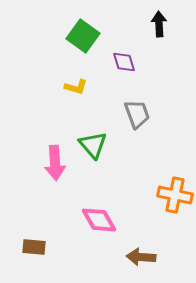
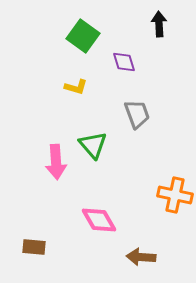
pink arrow: moved 1 px right, 1 px up
